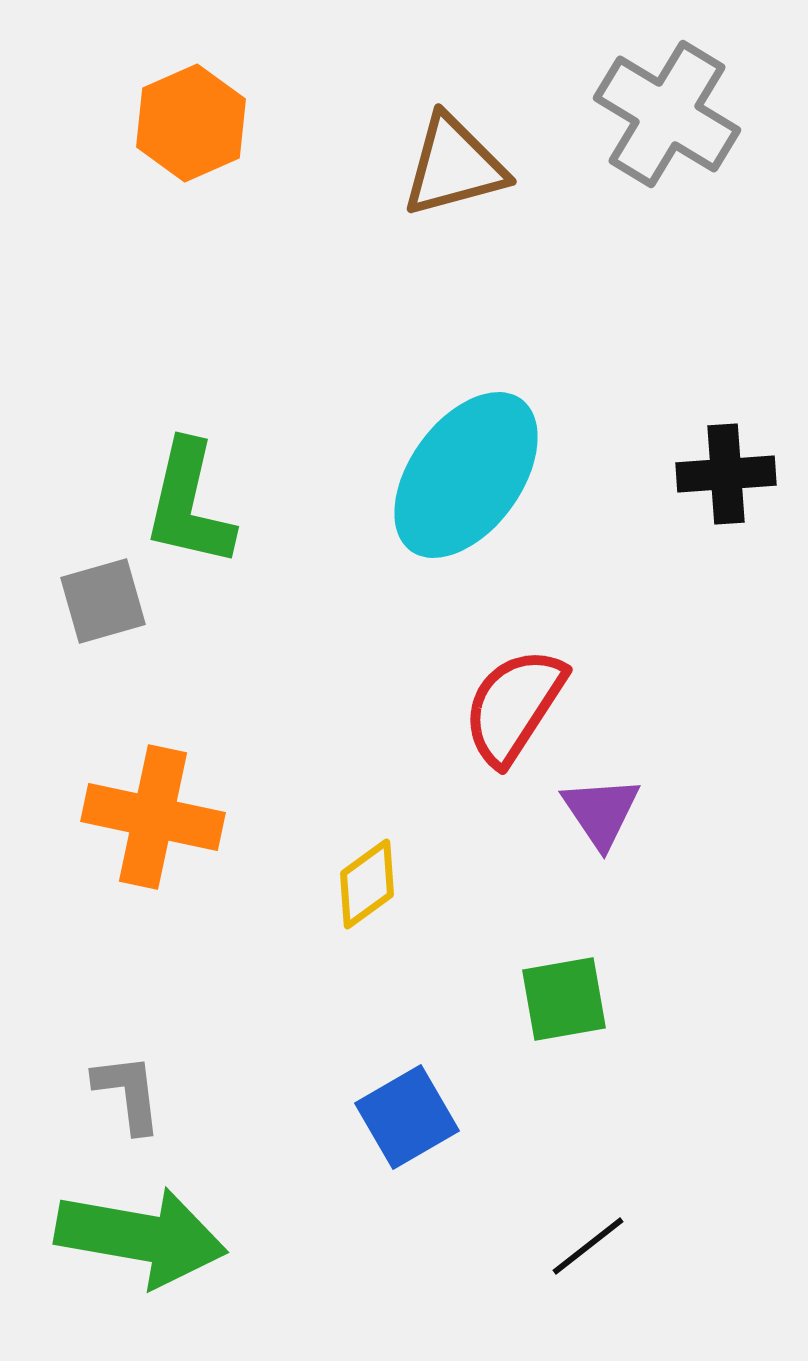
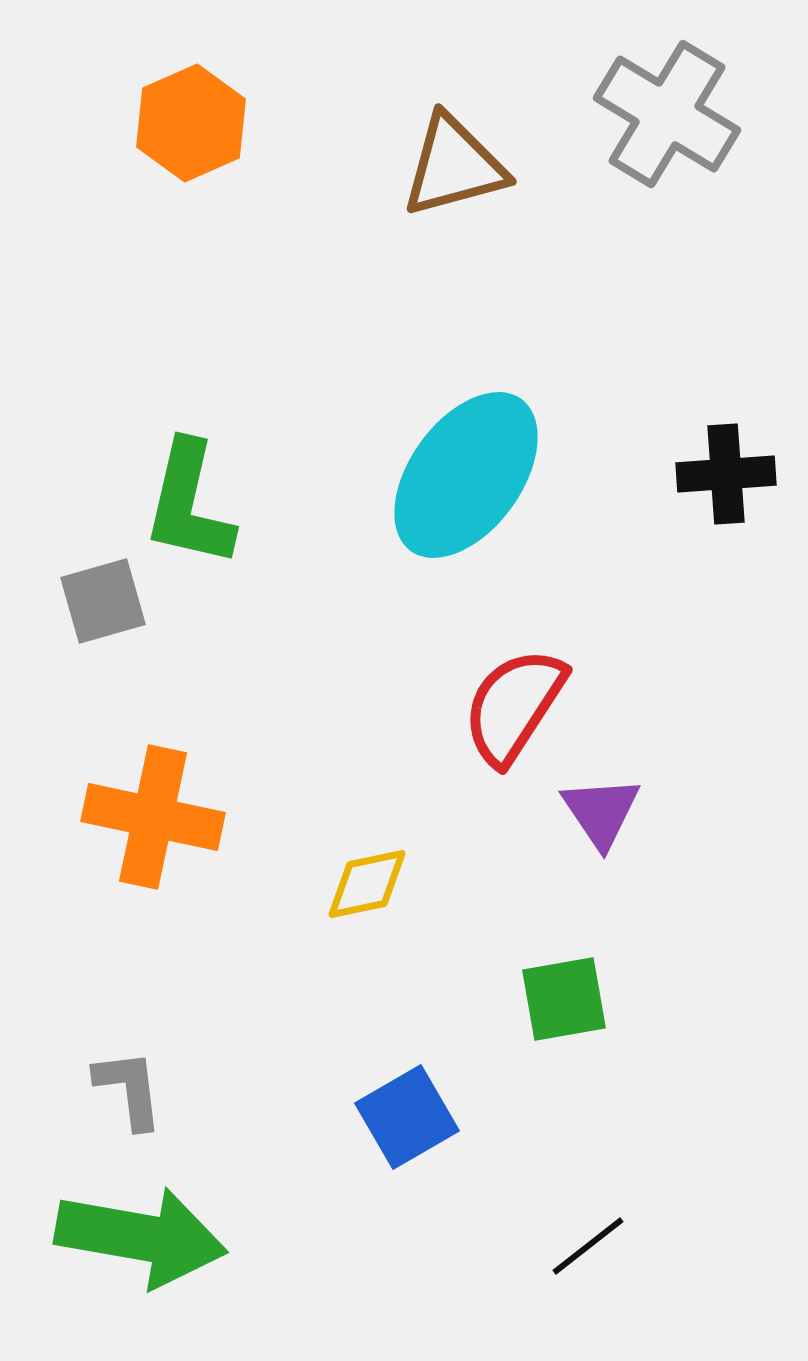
yellow diamond: rotated 24 degrees clockwise
gray L-shape: moved 1 px right, 4 px up
